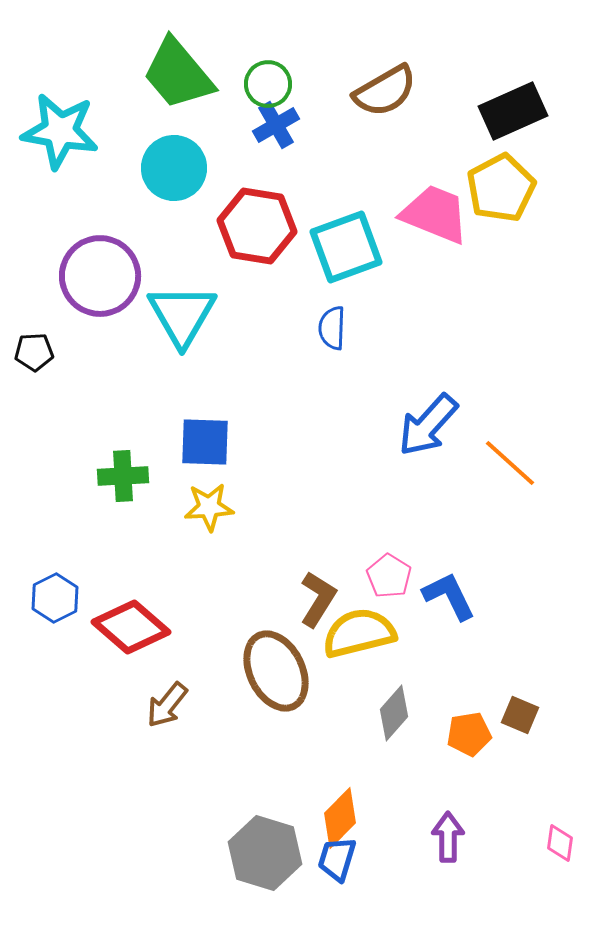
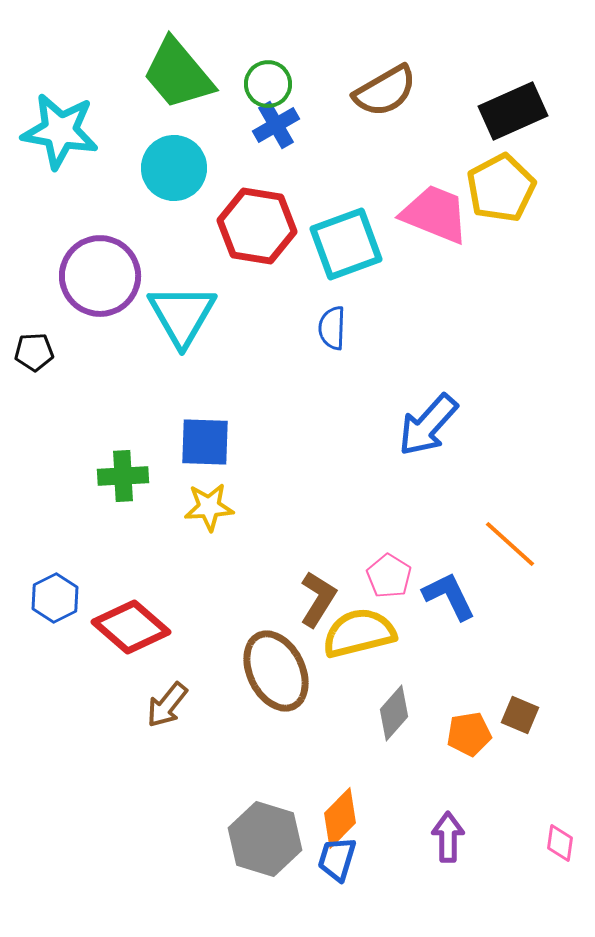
cyan square: moved 3 px up
orange line: moved 81 px down
gray hexagon: moved 14 px up
